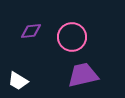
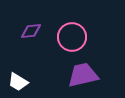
white trapezoid: moved 1 px down
